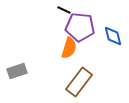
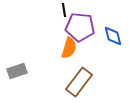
black line: rotated 56 degrees clockwise
